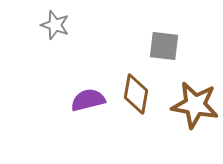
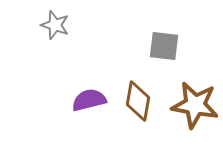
brown diamond: moved 2 px right, 7 px down
purple semicircle: moved 1 px right
